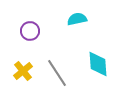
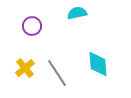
cyan semicircle: moved 6 px up
purple circle: moved 2 px right, 5 px up
yellow cross: moved 2 px right, 3 px up
